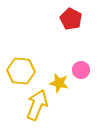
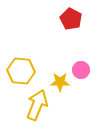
yellow star: moved 1 px right, 1 px up; rotated 12 degrees counterclockwise
